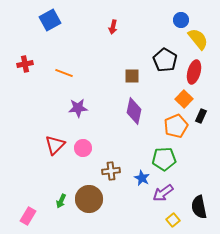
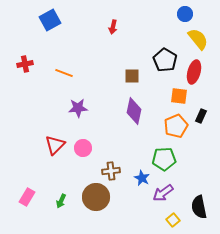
blue circle: moved 4 px right, 6 px up
orange square: moved 5 px left, 3 px up; rotated 36 degrees counterclockwise
brown circle: moved 7 px right, 2 px up
pink rectangle: moved 1 px left, 19 px up
